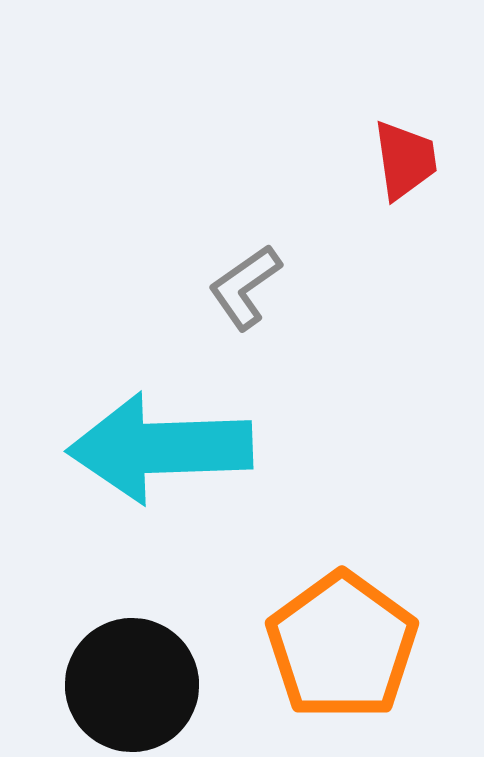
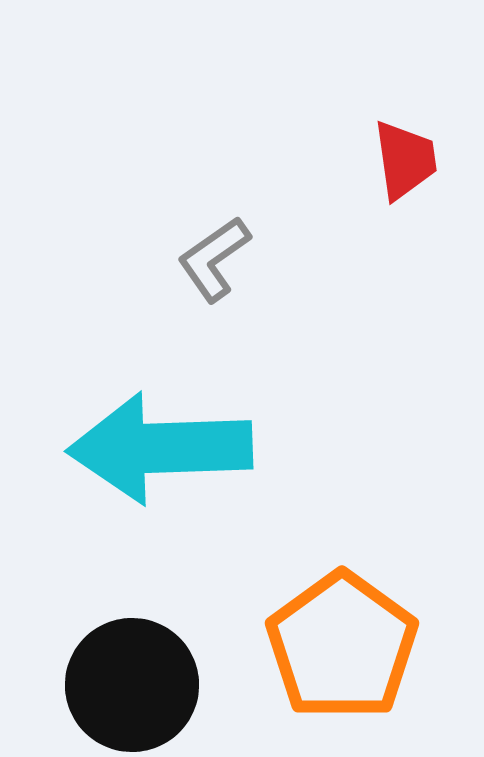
gray L-shape: moved 31 px left, 28 px up
